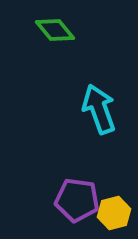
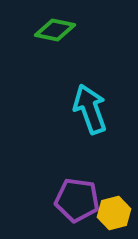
green diamond: rotated 39 degrees counterclockwise
cyan arrow: moved 9 px left
